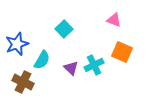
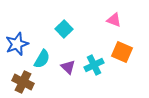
cyan semicircle: moved 1 px up
purple triangle: moved 3 px left, 1 px up
